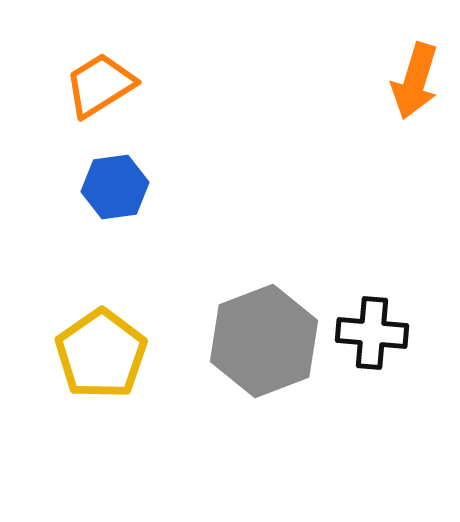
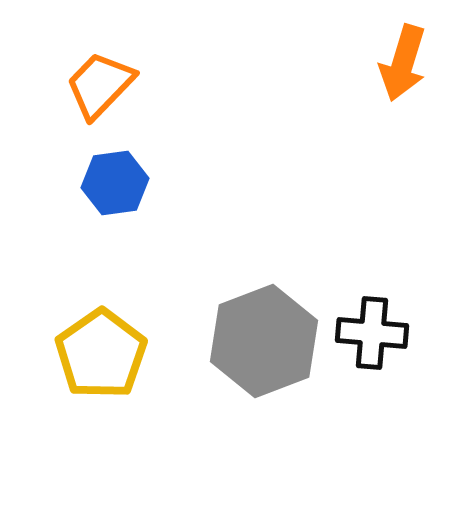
orange arrow: moved 12 px left, 18 px up
orange trapezoid: rotated 14 degrees counterclockwise
blue hexagon: moved 4 px up
